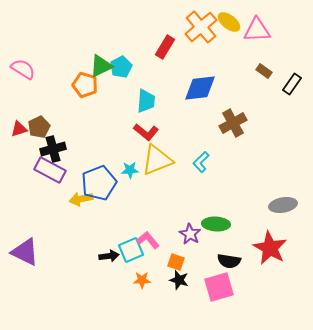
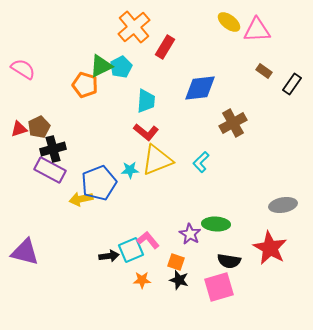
orange cross: moved 67 px left
purple triangle: rotated 12 degrees counterclockwise
